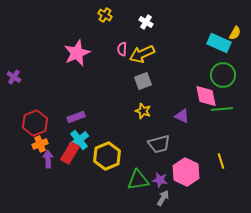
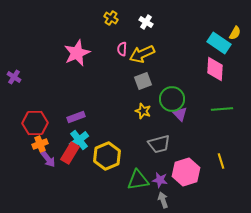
yellow cross: moved 6 px right, 3 px down
cyan rectangle: rotated 10 degrees clockwise
green circle: moved 51 px left, 24 px down
pink diamond: moved 9 px right, 27 px up; rotated 15 degrees clockwise
purple triangle: moved 2 px left, 2 px up; rotated 21 degrees clockwise
red hexagon: rotated 20 degrees clockwise
purple arrow: rotated 144 degrees clockwise
pink hexagon: rotated 16 degrees clockwise
gray arrow: moved 2 px down; rotated 49 degrees counterclockwise
